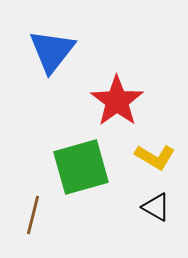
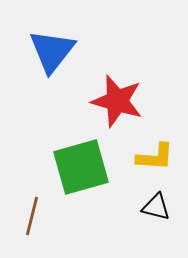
red star: rotated 20 degrees counterclockwise
yellow L-shape: rotated 27 degrees counterclockwise
black triangle: rotated 16 degrees counterclockwise
brown line: moved 1 px left, 1 px down
